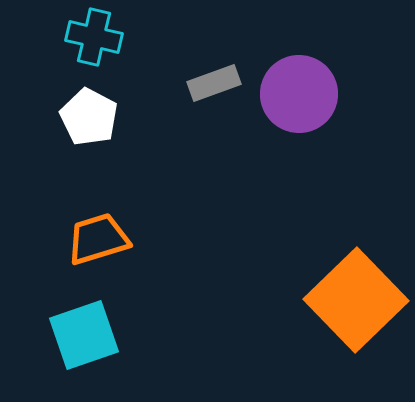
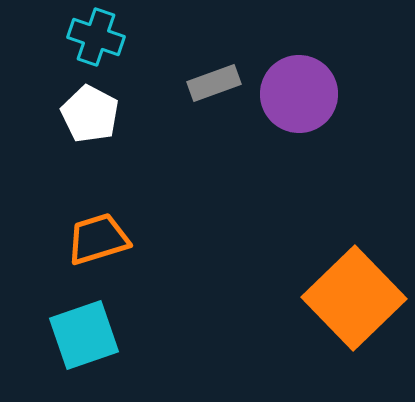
cyan cross: moved 2 px right; rotated 6 degrees clockwise
white pentagon: moved 1 px right, 3 px up
orange square: moved 2 px left, 2 px up
